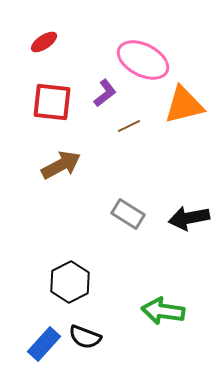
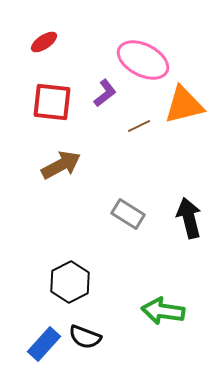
brown line: moved 10 px right
black arrow: rotated 87 degrees clockwise
